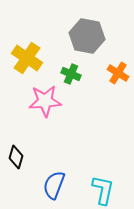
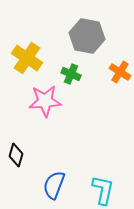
orange cross: moved 2 px right, 1 px up
black diamond: moved 2 px up
